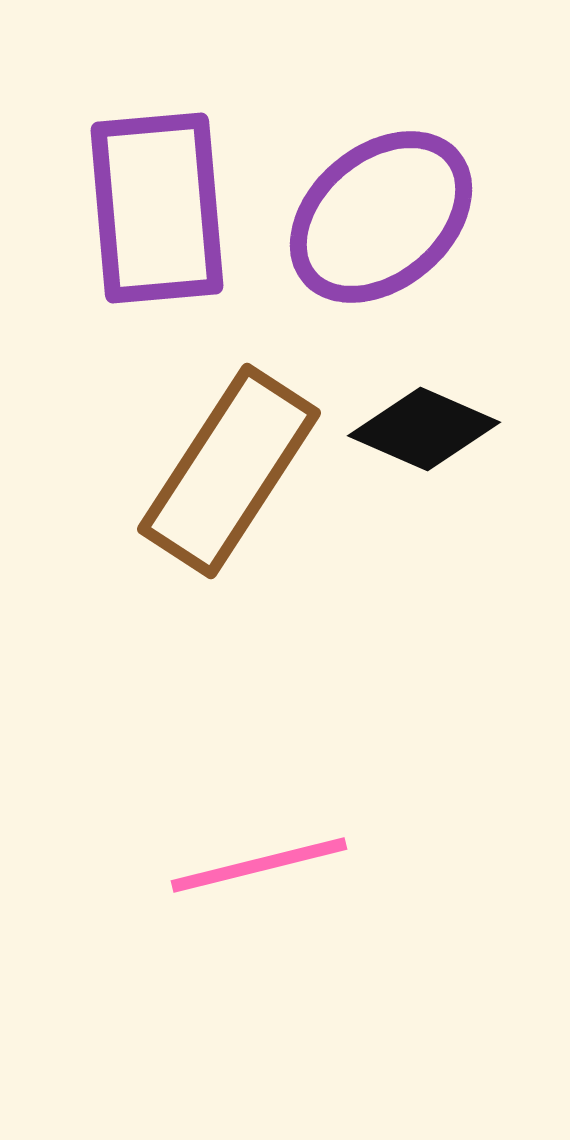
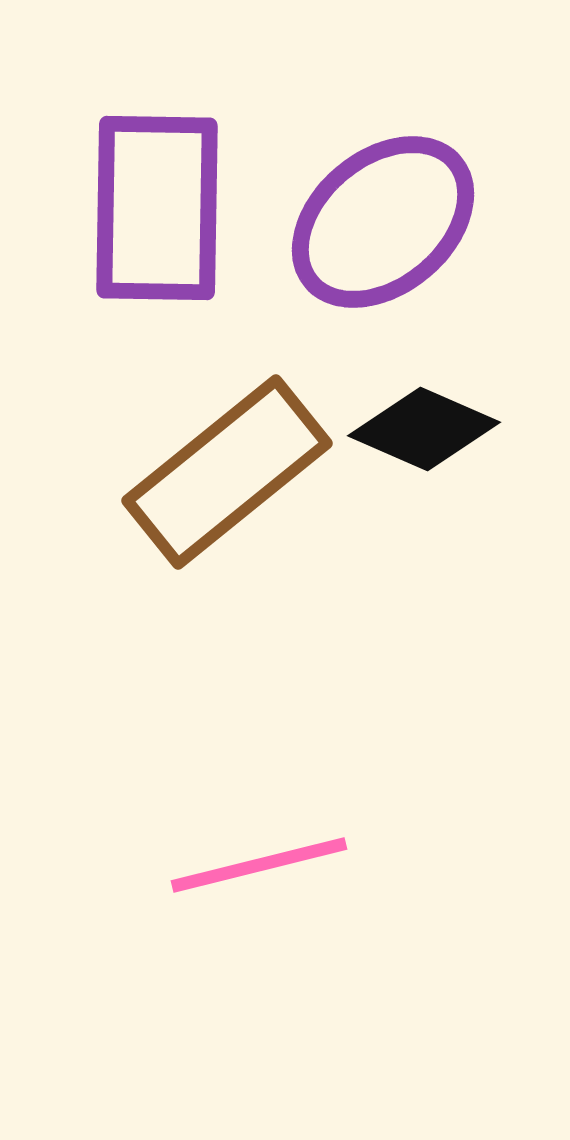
purple rectangle: rotated 6 degrees clockwise
purple ellipse: moved 2 px right, 5 px down
brown rectangle: moved 2 px left, 1 px down; rotated 18 degrees clockwise
